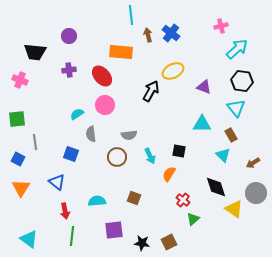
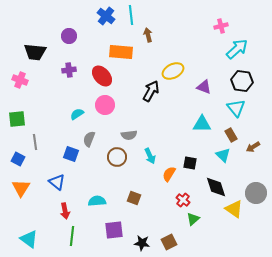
blue cross at (171, 33): moved 65 px left, 17 px up
gray semicircle at (91, 134): moved 2 px left, 5 px down; rotated 28 degrees clockwise
black square at (179, 151): moved 11 px right, 12 px down
brown arrow at (253, 163): moved 16 px up
